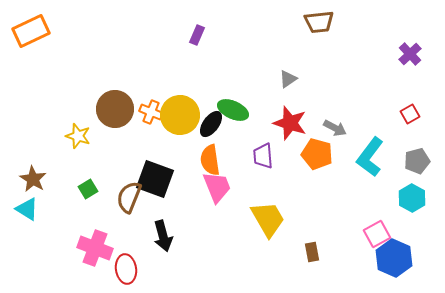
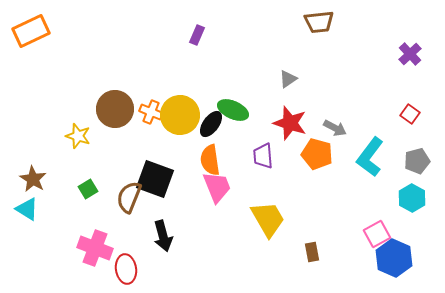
red square: rotated 24 degrees counterclockwise
